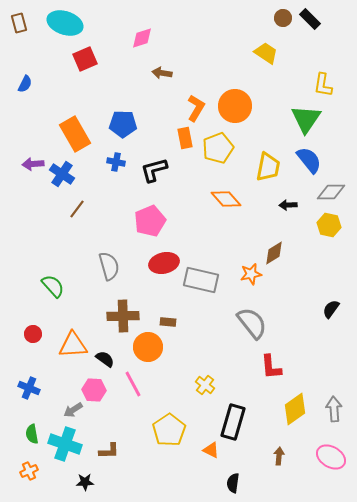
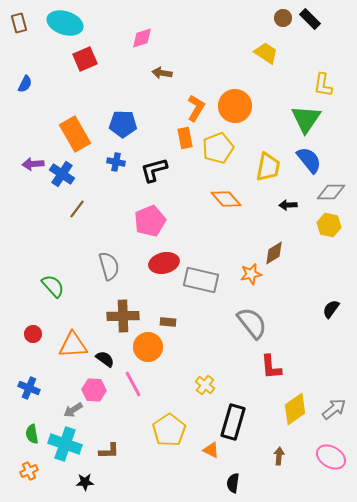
gray arrow at (334, 409): rotated 55 degrees clockwise
